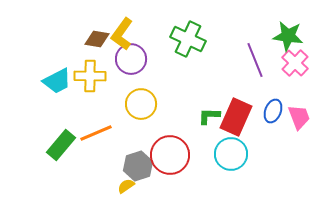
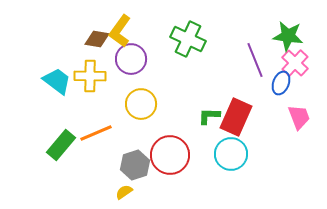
yellow L-shape: moved 2 px left, 3 px up
cyan trapezoid: rotated 116 degrees counterclockwise
blue ellipse: moved 8 px right, 28 px up
gray hexagon: moved 3 px left, 1 px up
yellow semicircle: moved 2 px left, 6 px down
